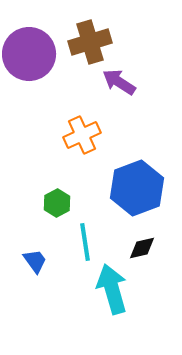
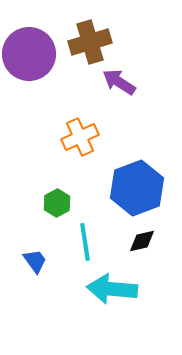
orange cross: moved 2 px left, 2 px down
black diamond: moved 7 px up
cyan arrow: rotated 69 degrees counterclockwise
